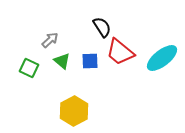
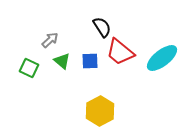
yellow hexagon: moved 26 px right
